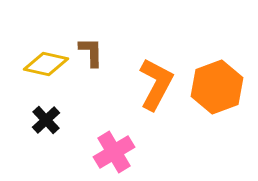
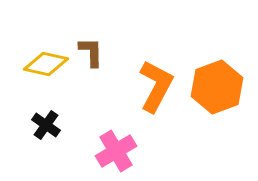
orange L-shape: moved 2 px down
black cross: moved 5 px down; rotated 12 degrees counterclockwise
pink cross: moved 2 px right, 1 px up
